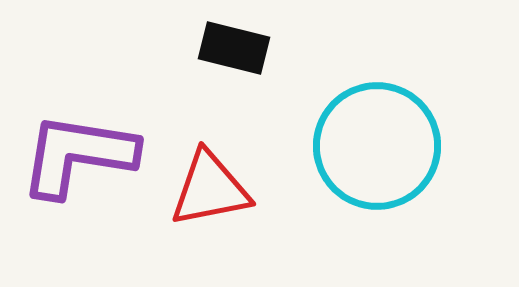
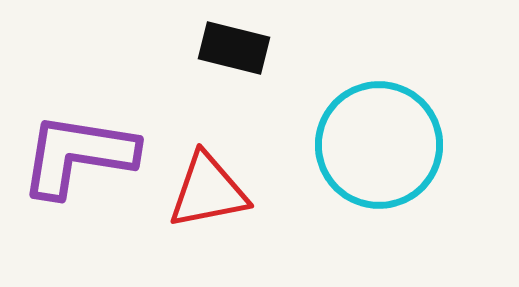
cyan circle: moved 2 px right, 1 px up
red triangle: moved 2 px left, 2 px down
